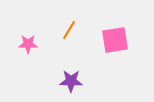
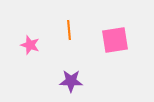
orange line: rotated 36 degrees counterclockwise
pink star: moved 2 px right, 1 px down; rotated 18 degrees clockwise
